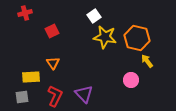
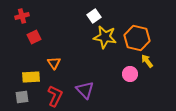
red cross: moved 3 px left, 3 px down
red square: moved 18 px left, 6 px down
orange triangle: moved 1 px right
pink circle: moved 1 px left, 6 px up
purple triangle: moved 1 px right, 4 px up
